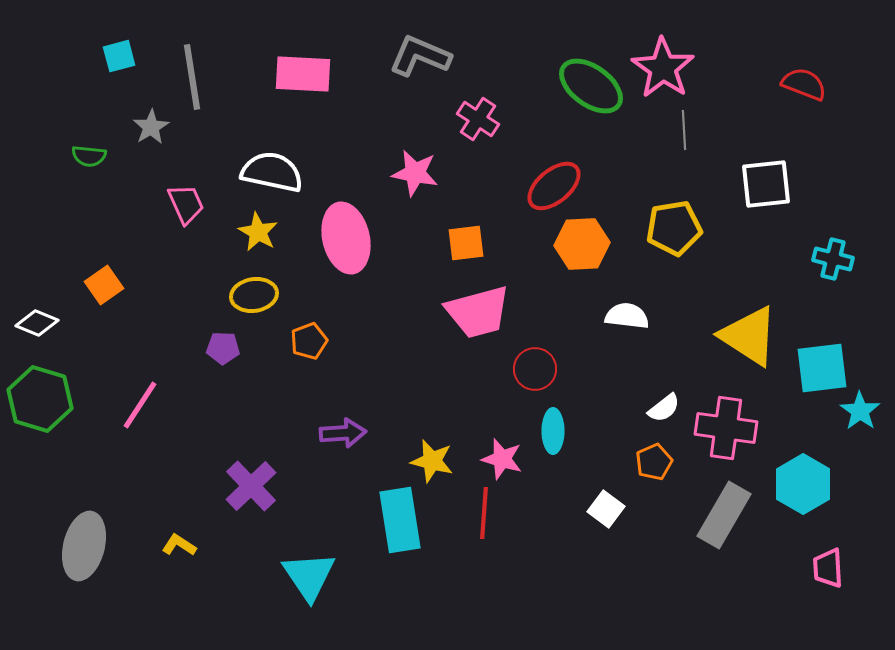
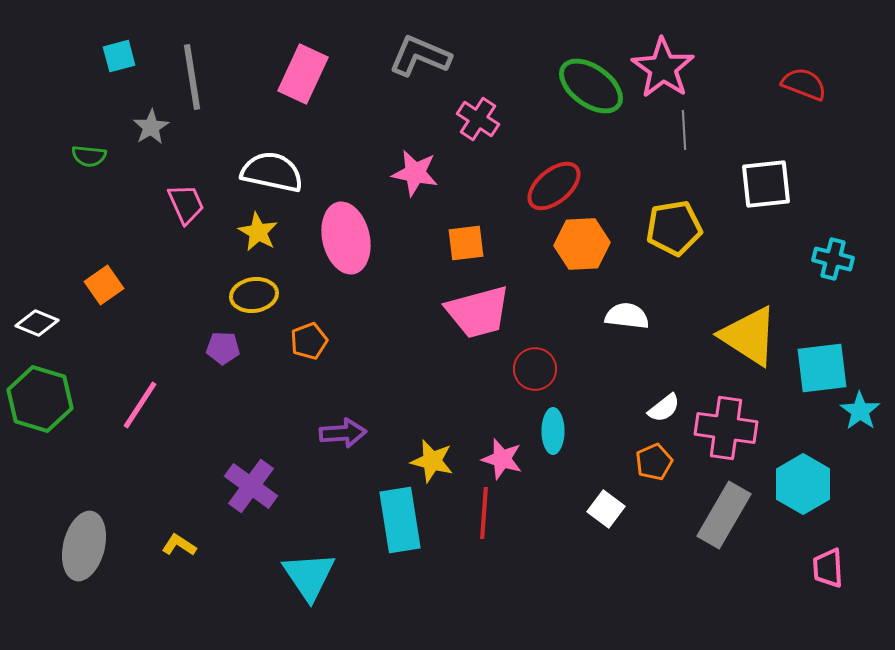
pink rectangle at (303, 74): rotated 68 degrees counterclockwise
purple cross at (251, 486): rotated 10 degrees counterclockwise
